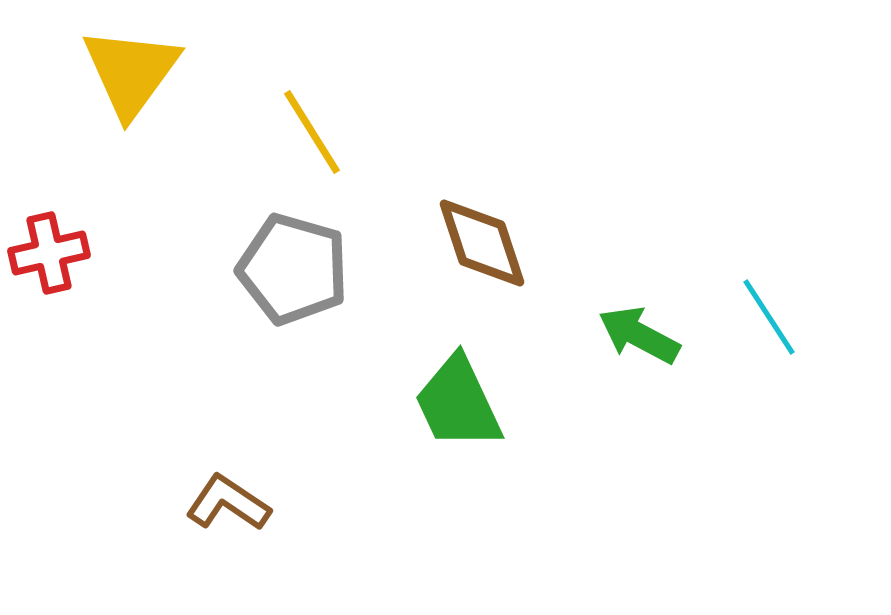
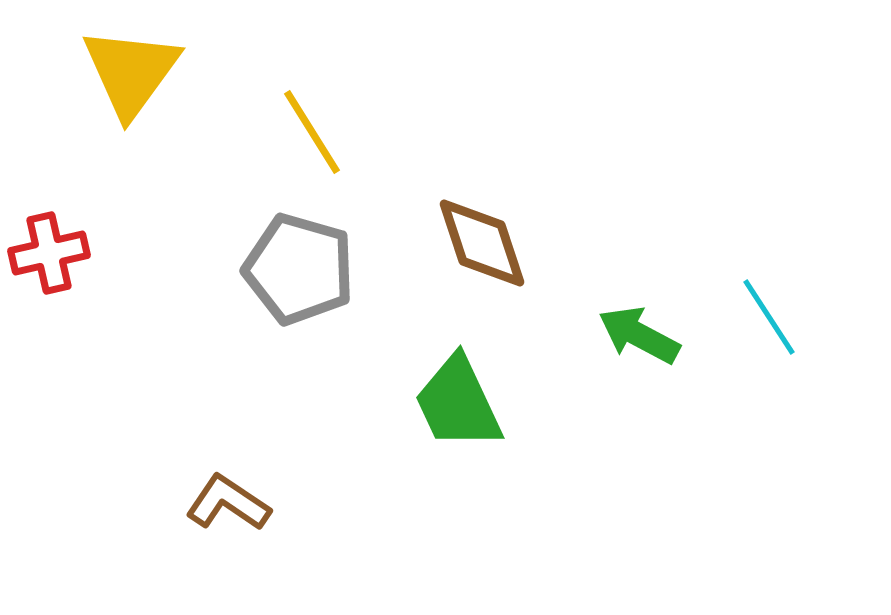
gray pentagon: moved 6 px right
